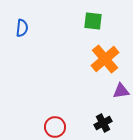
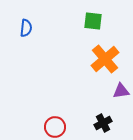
blue semicircle: moved 4 px right
